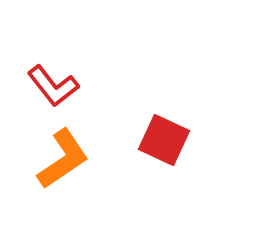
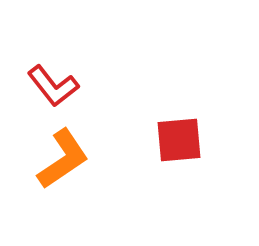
red square: moved 15 px right; rotated 30 degrees counterclockwise
